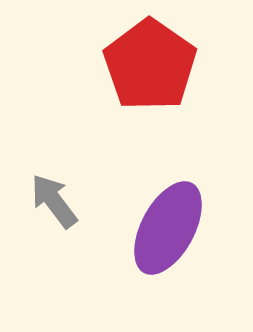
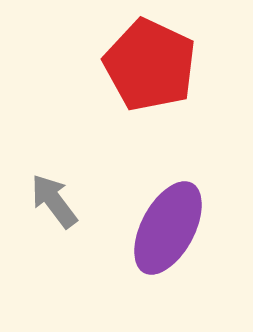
red pentagon: rotated 10 degrees counterclockwise
